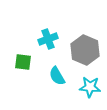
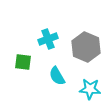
gray hexagon: moved 1 px right, 3 px up
cyan star: moved 2 px down
